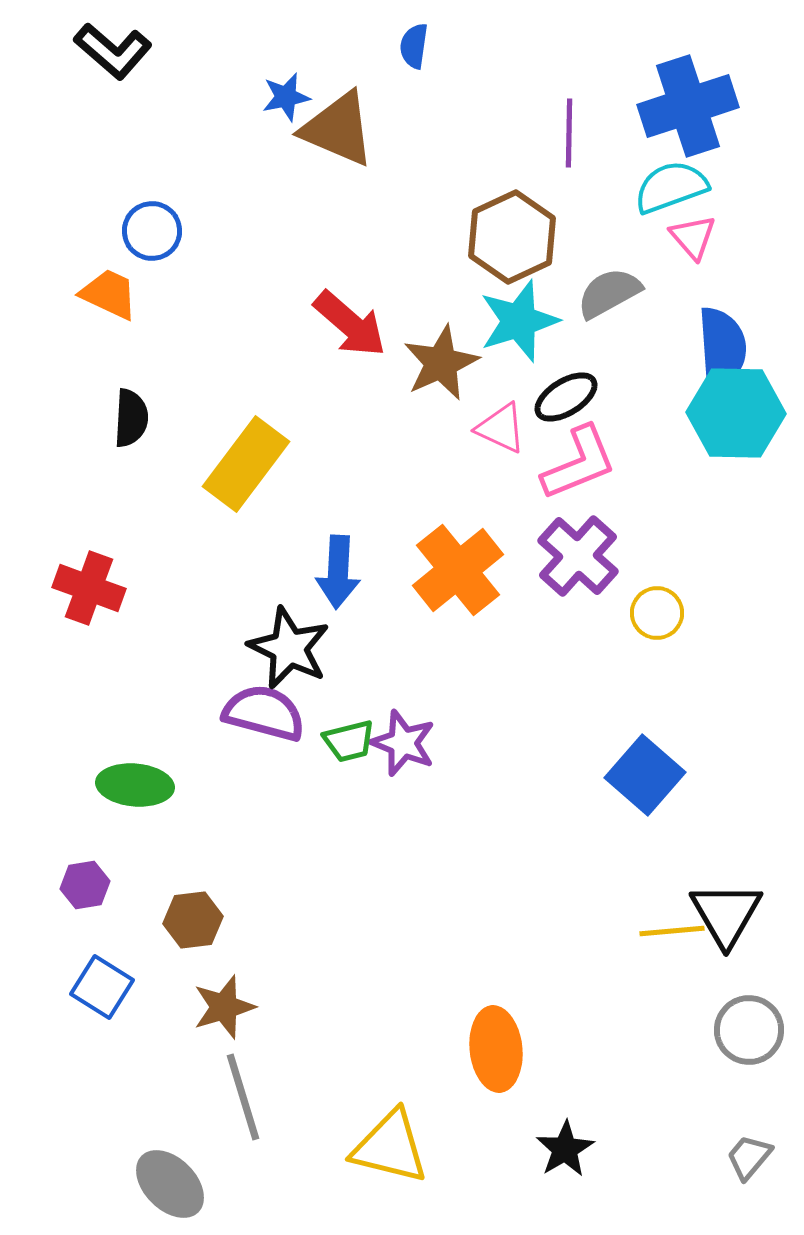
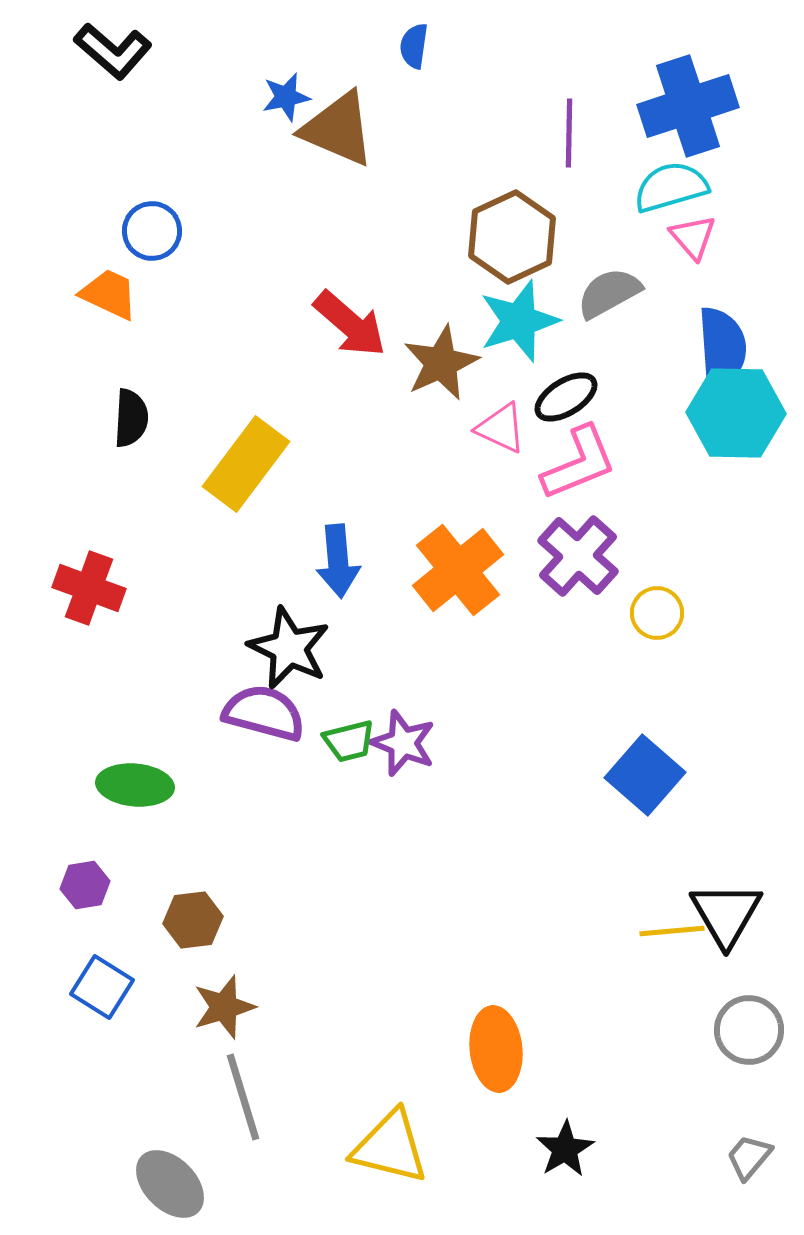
cyan semicircle at (671, 187): rotated 4 degrees clockwise
blue arrow at (338, 572): moved 11 px up; rotated 8 degrees counterclockwise
